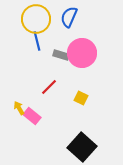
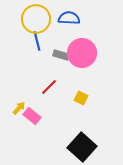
blue semicircle: moved 1 px down; rotated 70 degrees clockwise
yellow arrow: rotated 72 degrees clockwise
